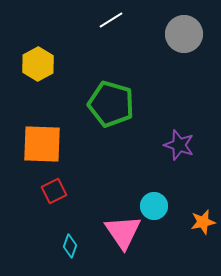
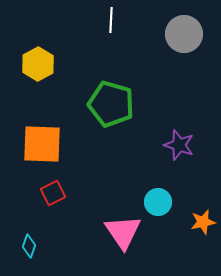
white line: rotated 55 degrees counterclockwise
red square: moved 1 px left, 2 px down
cyan circle: moved 4 px right, 4 px up
cyan diamond: moved 41 px left
